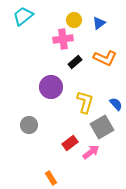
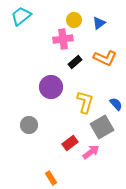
cyan trapezoid: moved 2 px left
